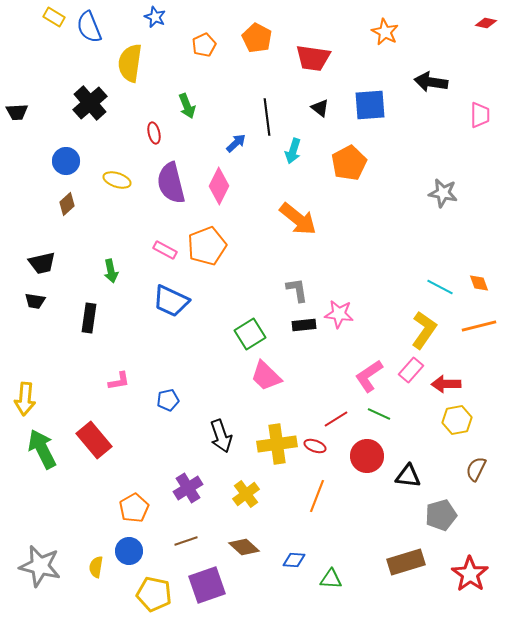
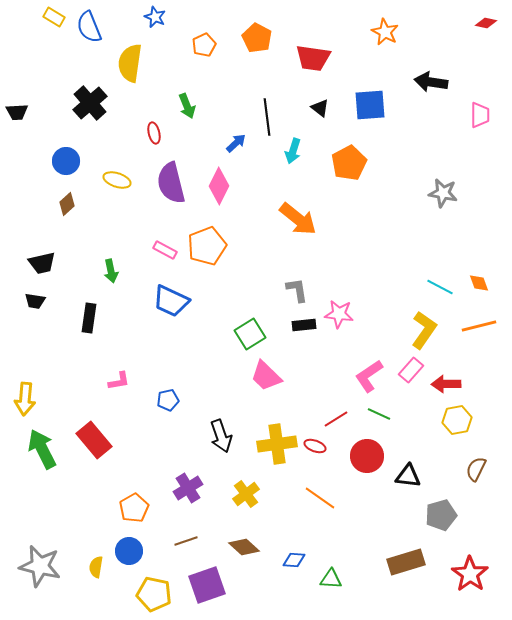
orange line at (317, 496): moved 3 px right, 2 px down; rotated 76 degrees counterclockwise
